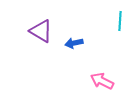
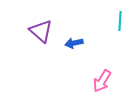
purple triangle: rotated 10 degrees clockwise
pink arrow: rotated 85 degrees counterclockwise
